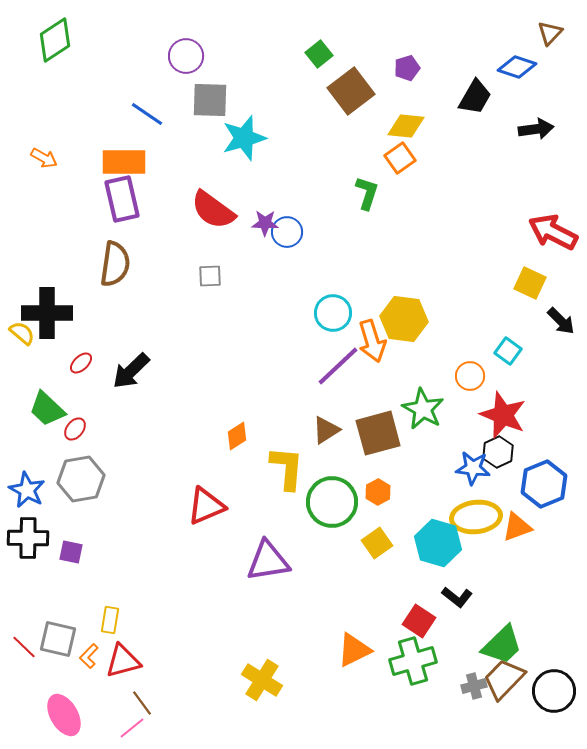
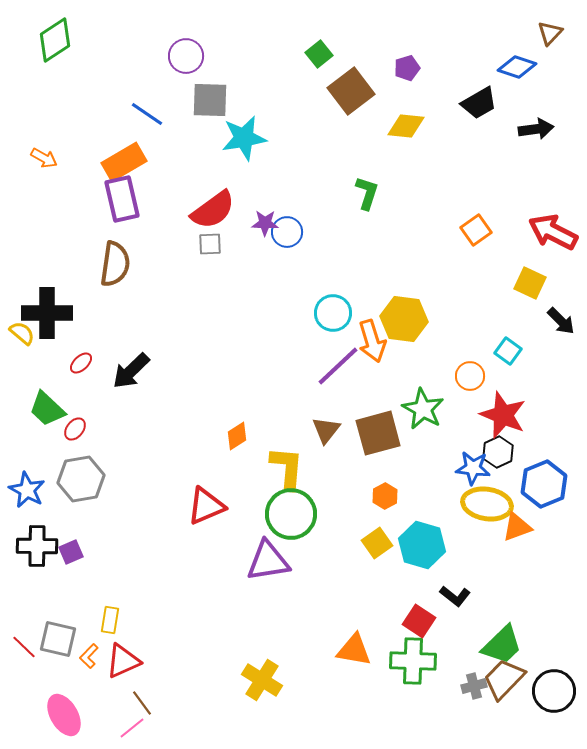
black trapezoid at (475, 97): moved 4 px right, 6 px down; rotated 30 degrees clockwise
cyan star at (244, 138): rotated 6 degrees clockwise
orange square at (400, 158): moved 76 px right, 72 px down
orange rectangle at (124, 162): rotated 30 degrees counterclockwise
red semicircle at (213, 210): rotated 72 degrees counterclockwise
gray square at (210, 276): moved 32 px up
brown triangle at (326, 430): rotated 20 degrees counterclockwise
orange hexagon at (378, 492): moved 7 px right, 4 px down
green circle at (332, 502): moved 41 px left, 12 px down
yellow ellipse at (476, 517): moved 11 px right, 13 px up; rotated 15 degrees clockwise
black cross at (28, 538): moved 9 px right, 8 px down
cyan hexagon at (438, 543): moved 16 px left, 2 px down
purple square at (71, 552): rotated 35 degrees counterclockwise
black L-shape at (457, 597): moved 2 px left, 1 px up
orange triangle at (354, 650): rotated 36 degrees clockwise
red triangle at (123, 661): rotated 9 degrees counterclockwise
green cross at (413, 661): rotated 18 degrees clockwise
